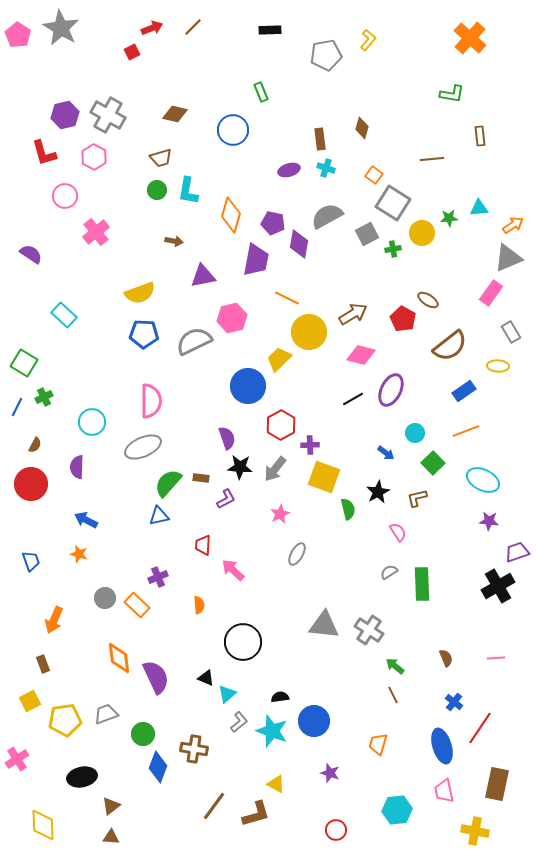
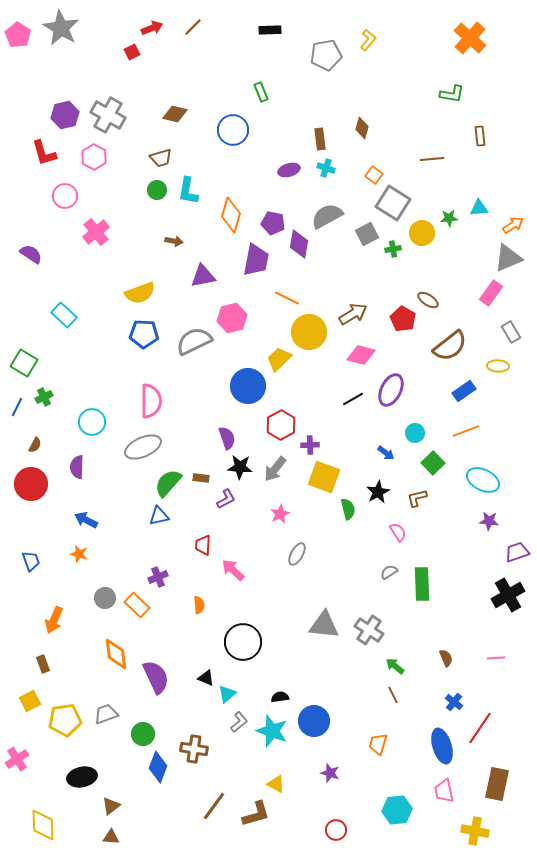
black cross at (498, 586): moved 10 px right, 9 px down
orange diamond at (119, 658): moved 3 px left, 4 px up
